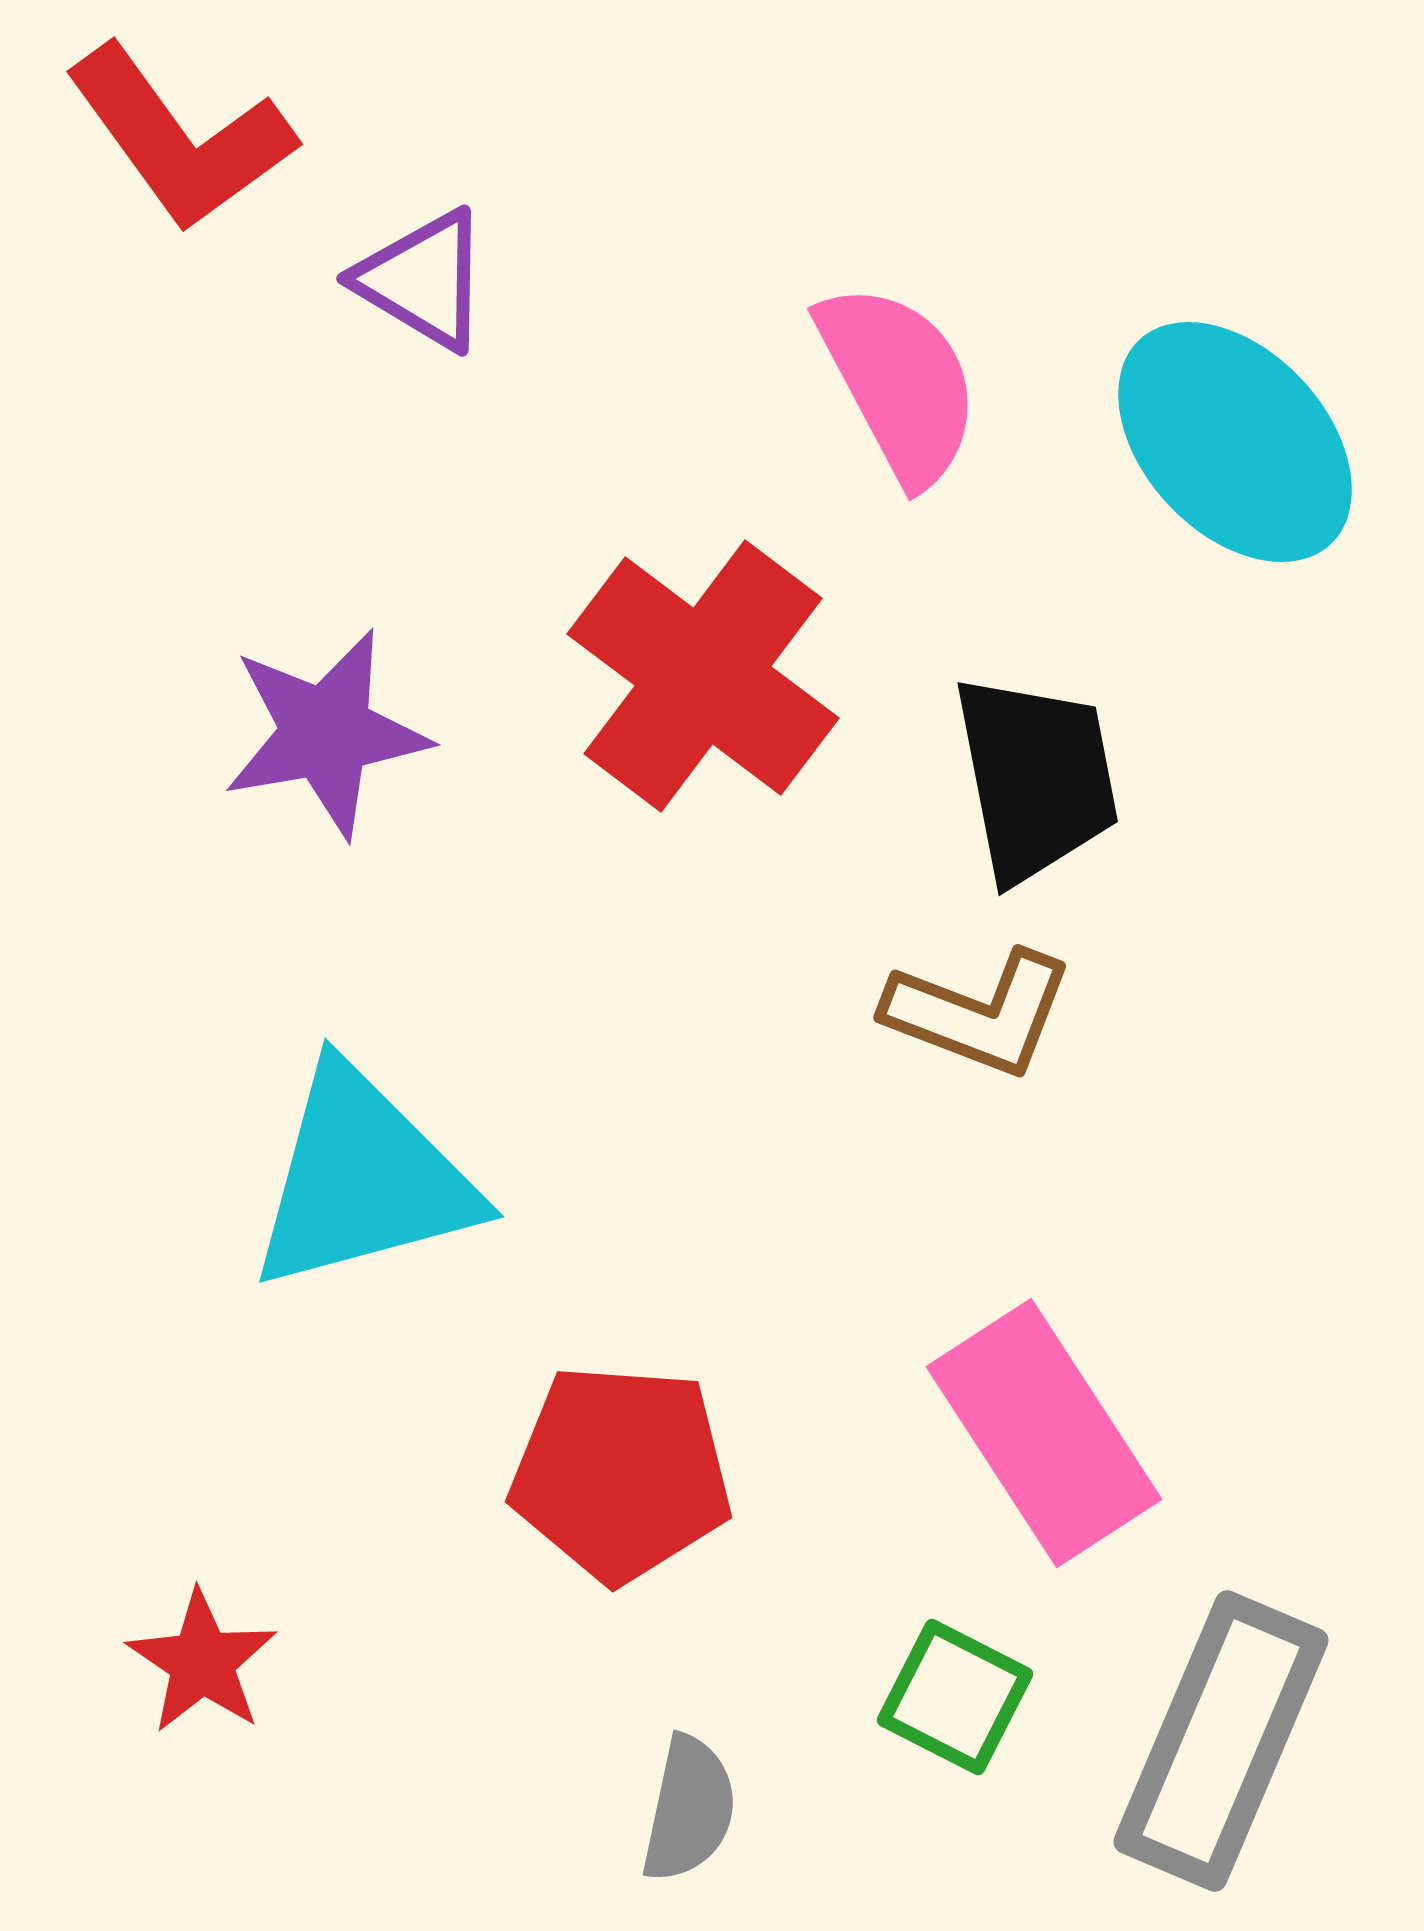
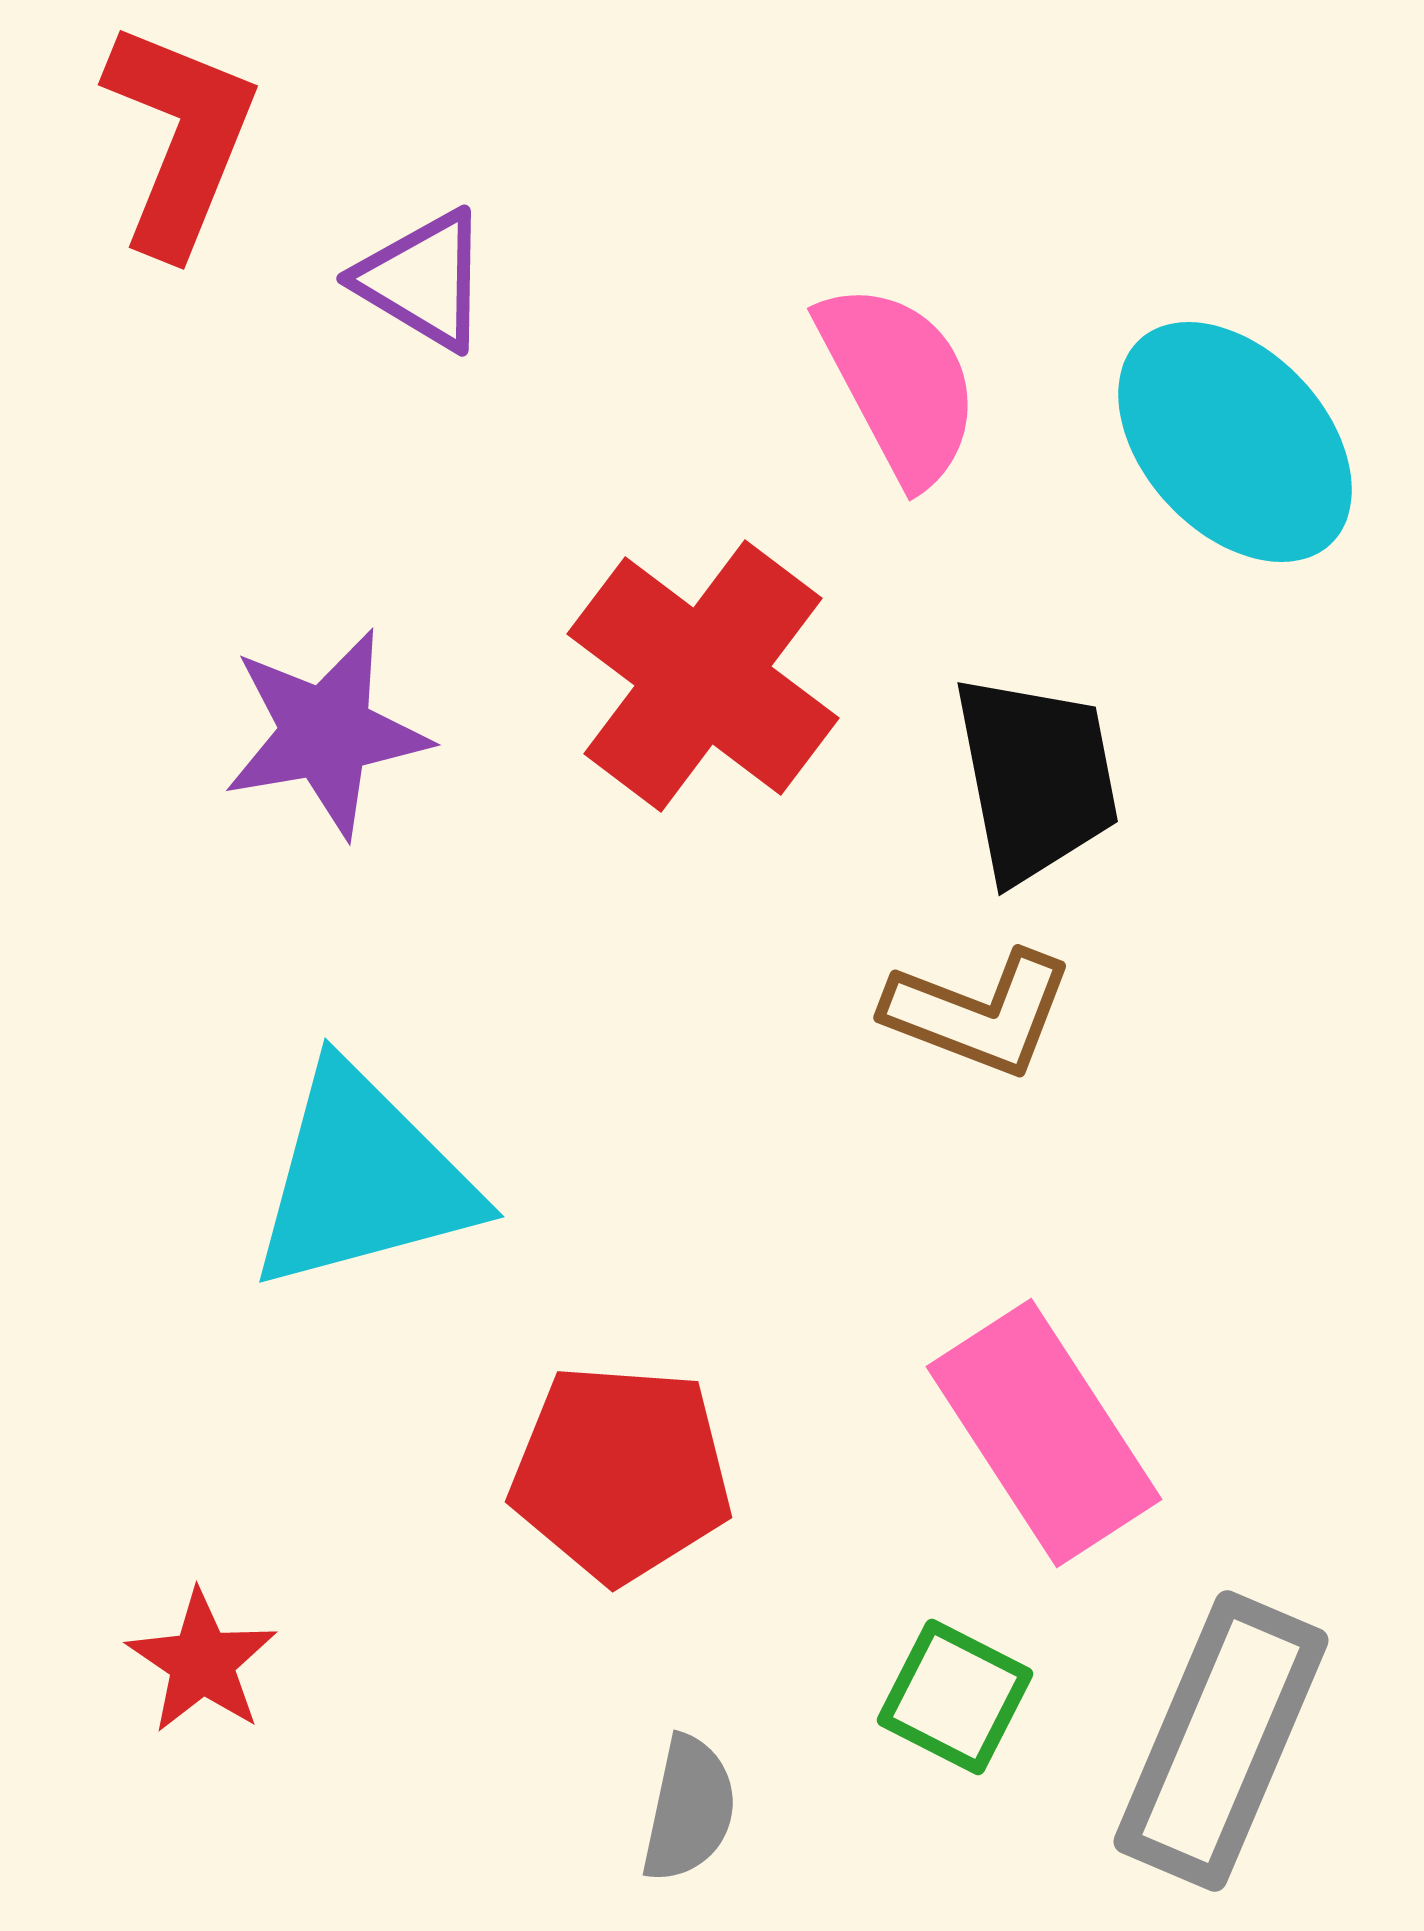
red L-shape: rotated 122 degrees counterclockwise
